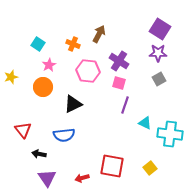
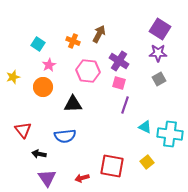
orange cross: moved 3 px up
yellow star: moved 2 px right
black triangle: rotated 24 degrees clockwise
cyan triangle: moved 4 px down
blue semicircle: moved 1 px right, 1 px down
yellow square: moved 3 px left, 6 px up
